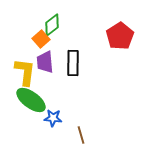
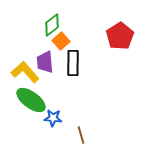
orange square: moved 20 px right, 2 px down
yellow L-shape: rotated 48 degrees counterclockwise
